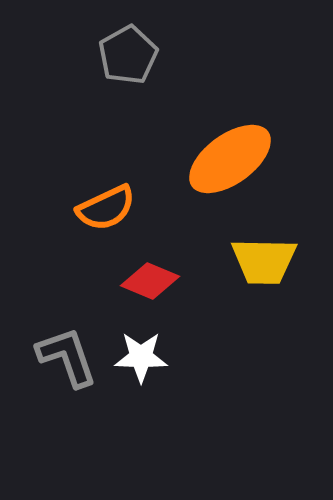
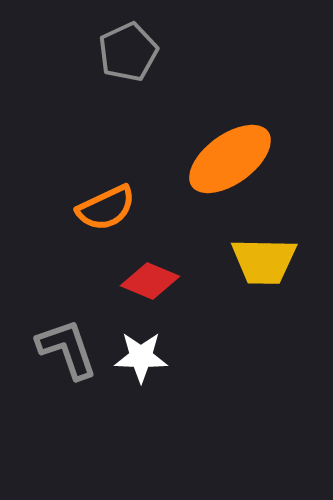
gray pentagon: moved 3 px up; rotated 4 degrees clockwise
gray L-shape: moved 8 px up
